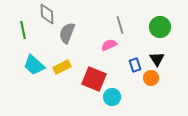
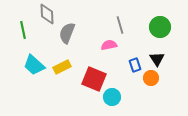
pink semicircle: rotated 14 degrees clockwise
